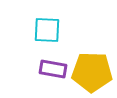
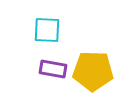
yellow pentagon: moved 1 px right, 1 px up
